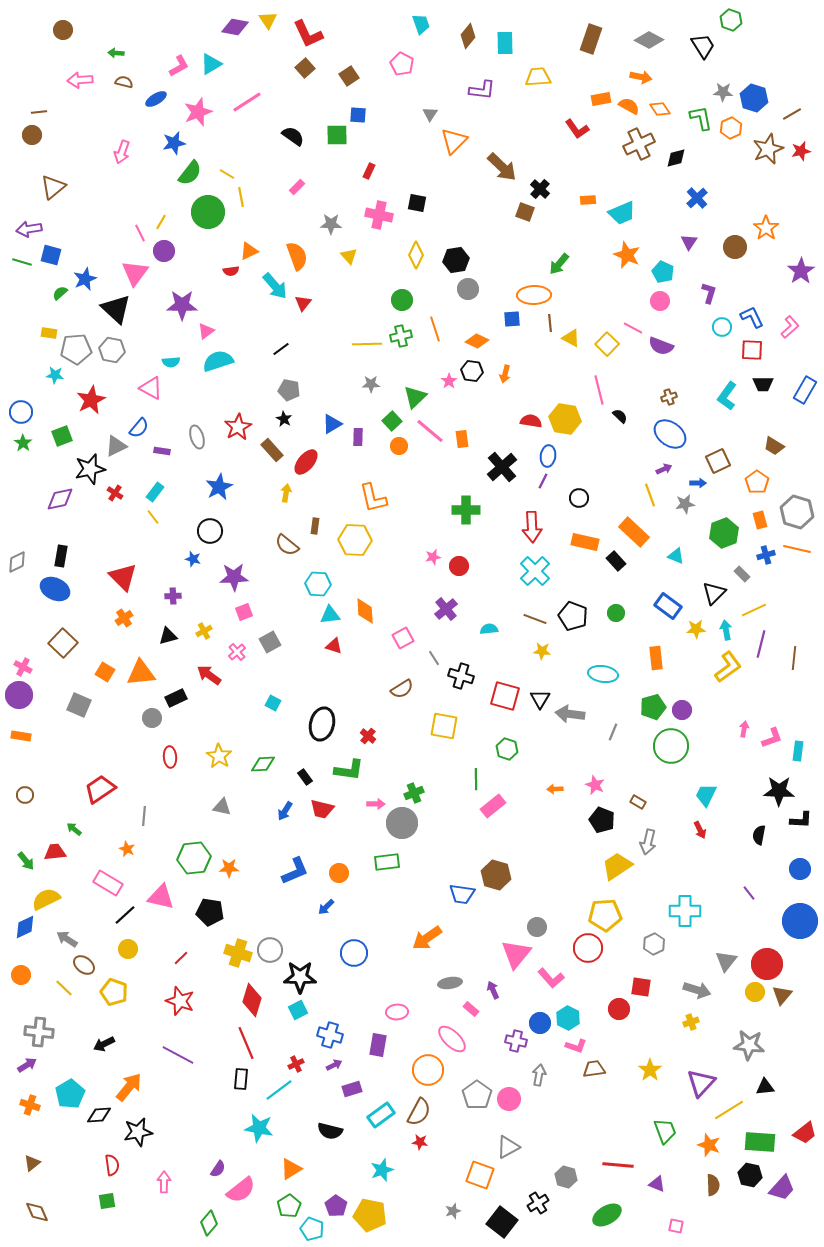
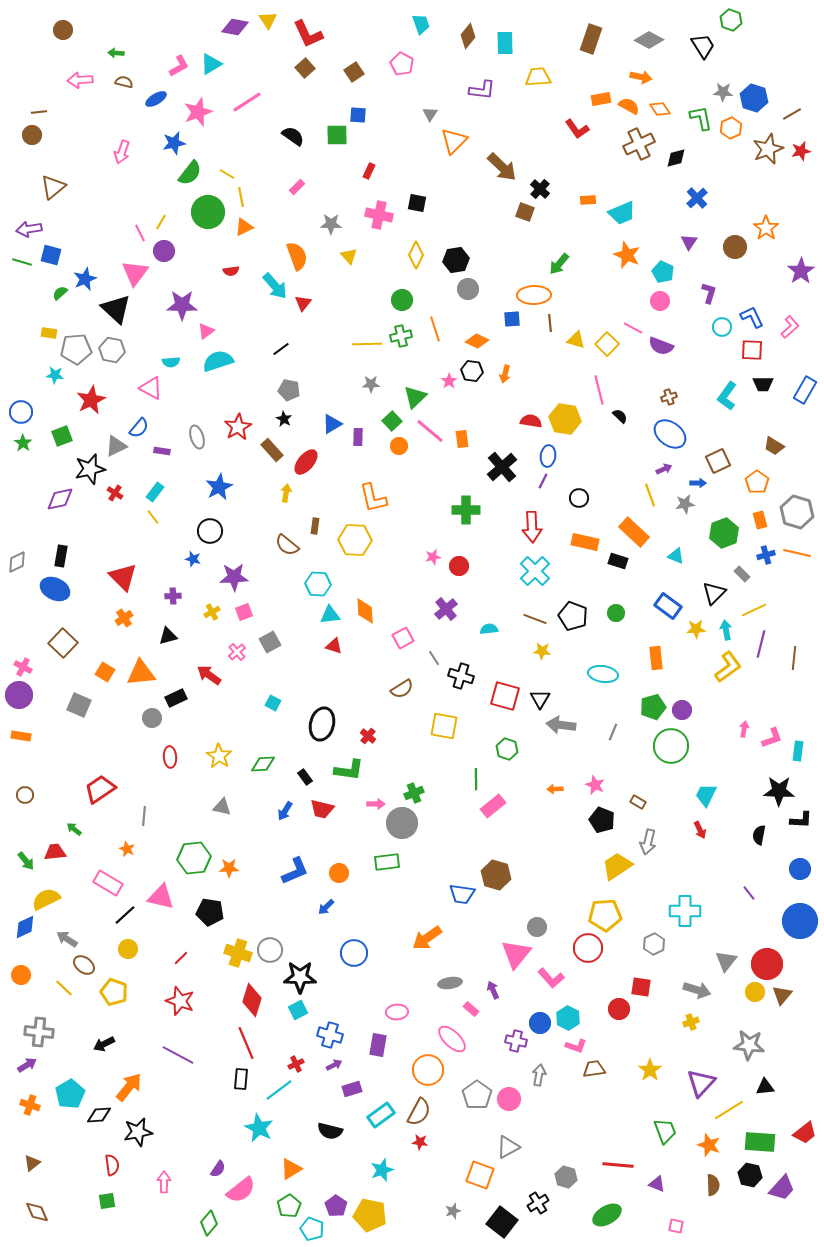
brown square at (349, 76): moved 5 px right, 4 px up
orange triangle at (249, 251): moved 5 px left, 24 px up
yellow triangle at (571, 338): moved 5 px right, 2 px down; rotated 12 degrees counterclockwise
orange line at (797, 549): moved 4 px down
black rectangle at (616, 561): moved 2 px right; rotated 30 degrees counterclockwise
yellow cross at (204, 631): moved 8 px right, 19 px up
gray arrow at (570, 714): moved 9 px left, 11 px down
cyan star at (259, 1128): rotated 16 degrees clockwise
